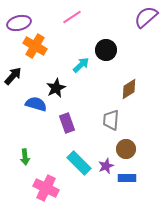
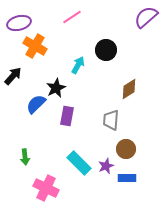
cyan arrow: moved 3 px left; rotated 18 degrees counterclockwise
blue semicircle: rotated 60 degrees counterclockwise
purple rectangle: moved 7 px up; rotated 30 degrees clockwise
